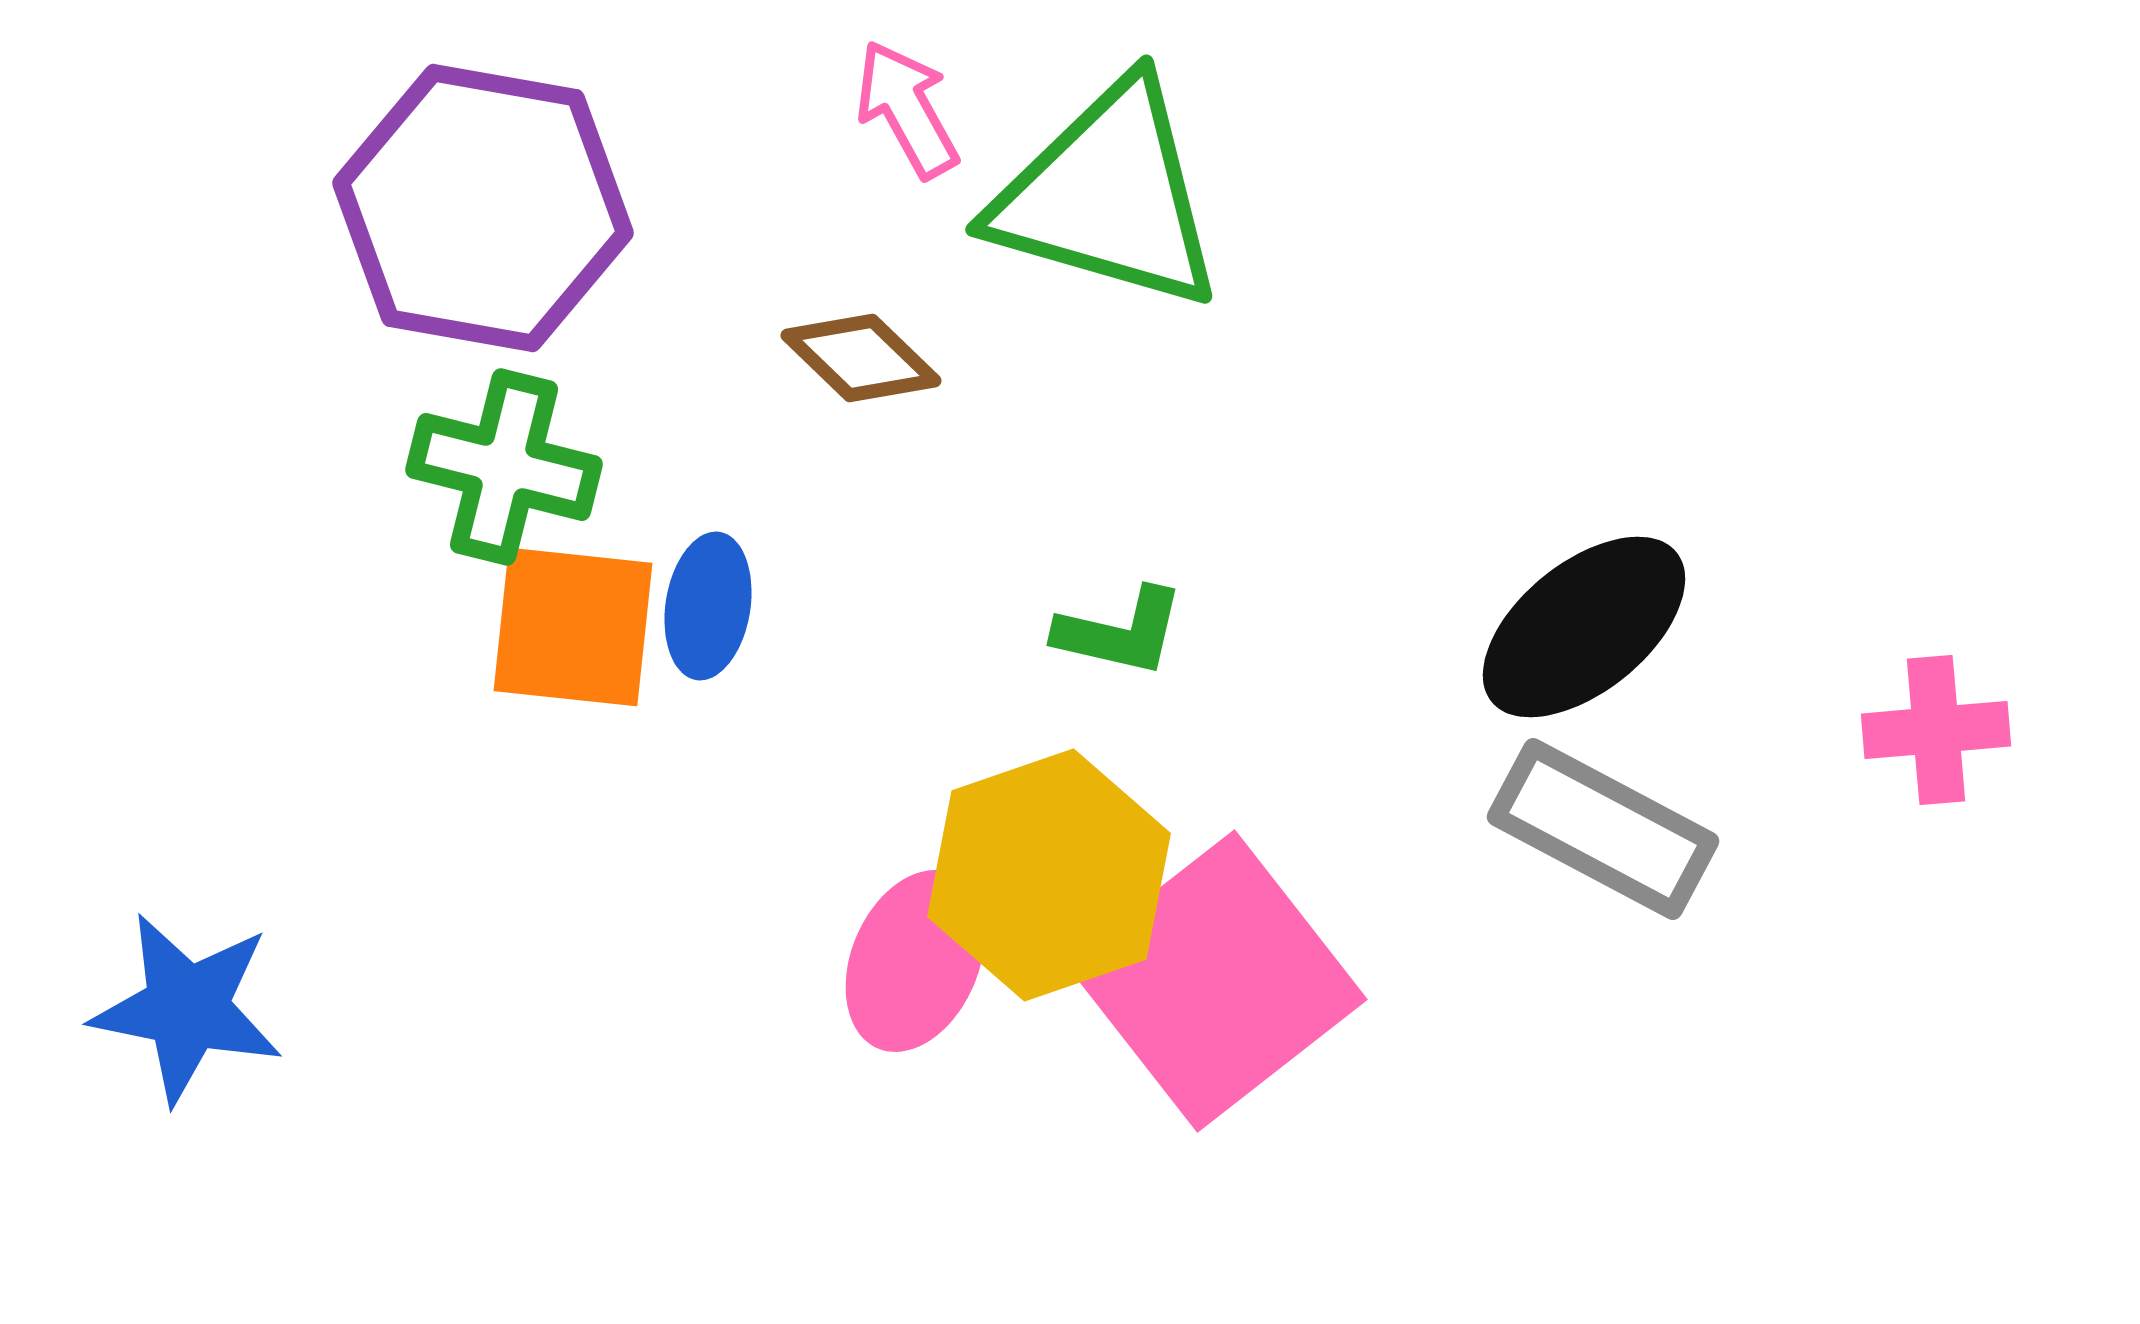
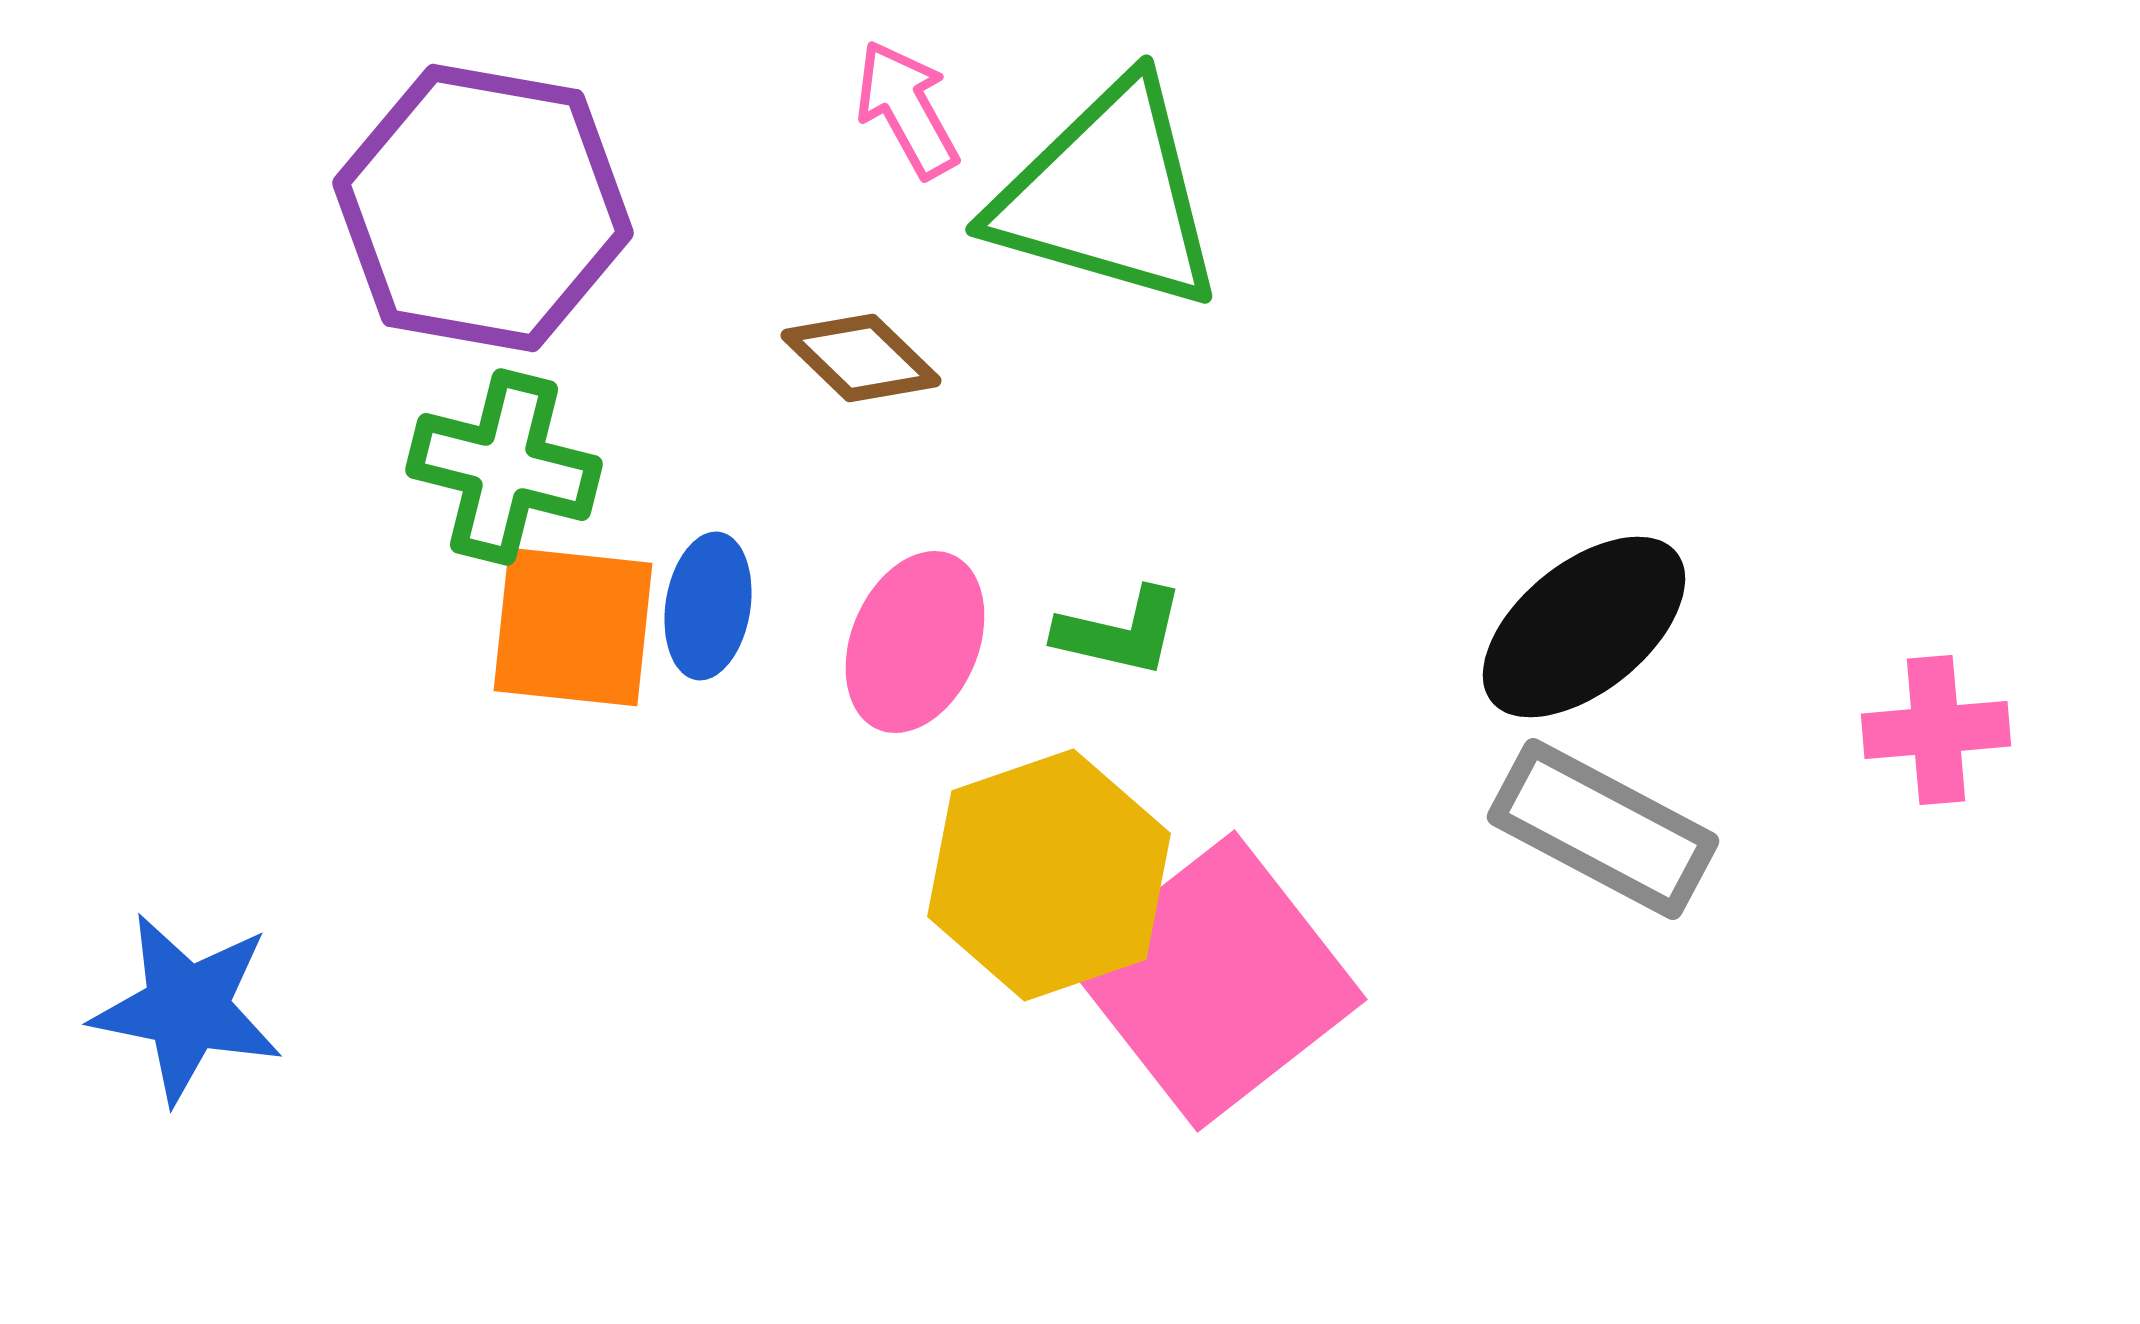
pink ellipse: moved 319 px up
